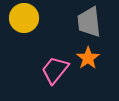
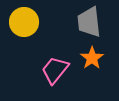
yellow circle: moved 4 px down
orange star: moved 4 px right
